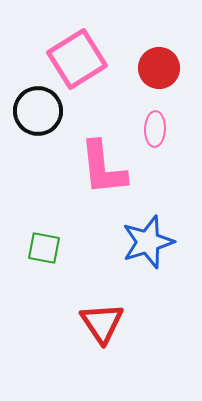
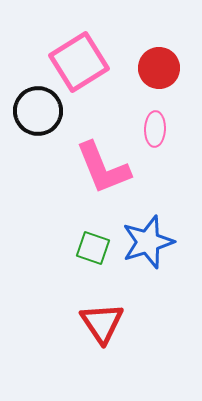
pink square: moved 2 px right, 3 px down
pink L-shape: rotated 16 degrees counterclockwise
green square: moved 49 px right; rotated 8 degrees clockwise
